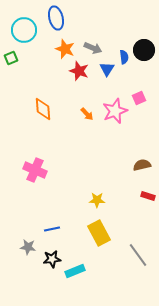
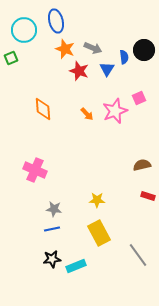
blue ellipse: moved 3 px down
gray star: moved 26 px right, 38 px up
cyan rectangle: moved 1 px right, 5 px up
